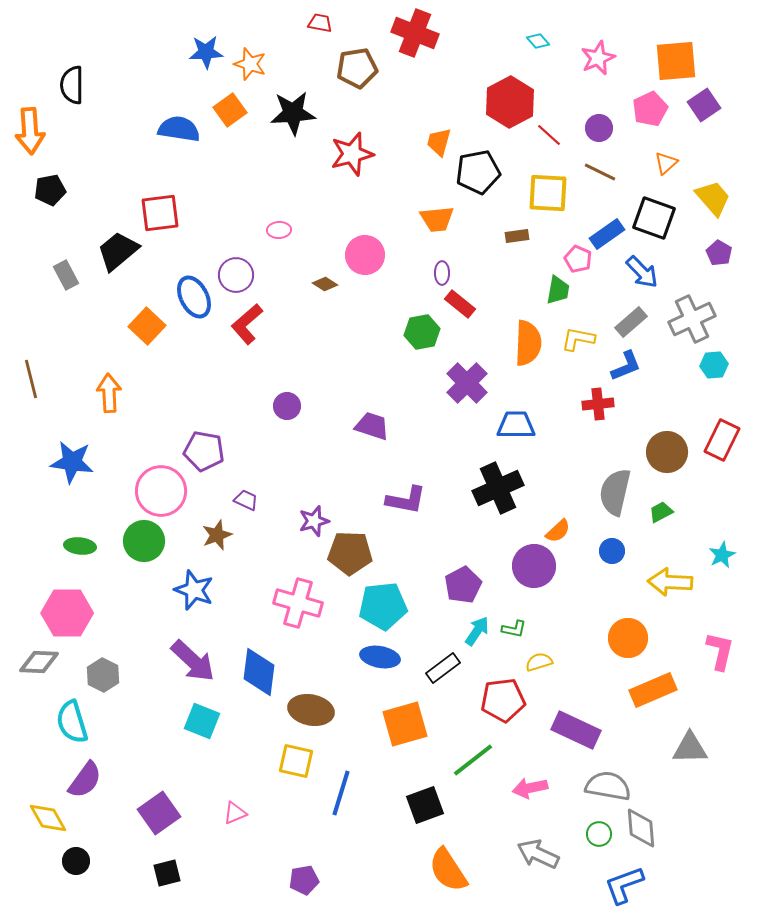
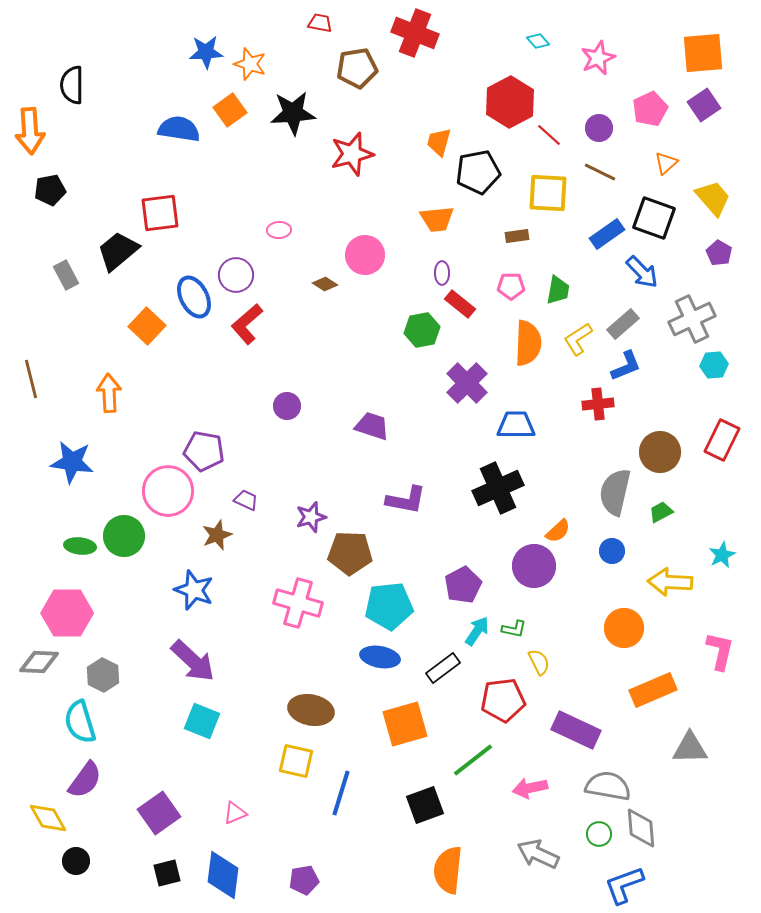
orange square at (676, 61): moved 27 px right, 8 px up
pink pentagon at (578, 259): moved 67 px left, 27 px down; rotated 24 degrees counterclockwise
gray rectangle at (631, 322): moved 8 px left, 2 px down
green hexagon at (422, 332): moved 2 px up
yellow L-shape at (578, 339): rotated 44 degrees counterclockwise
brown circle at (667, 452): moved 7 px left
pink circle at (161, 491): moved 7 px right
purple star at (314, 521): moved 3 px left, 4 px up
green circle at (144, 541): moved 20 px left, 5 px up
cyan pentagon at (383, 606): moved 6 px right
orange circle at (628, 638): moved 4 px left, 10 px up
yellow semicircle at (539, 662): rotated 80 degrees clockwise
blue diamond at (259, 672): moved 36 px left, 203 px down
cyan semicircle at (72, 722): moved 8 px right
orange semicircle at (448, 870): rotated 39 degrees clockwise
